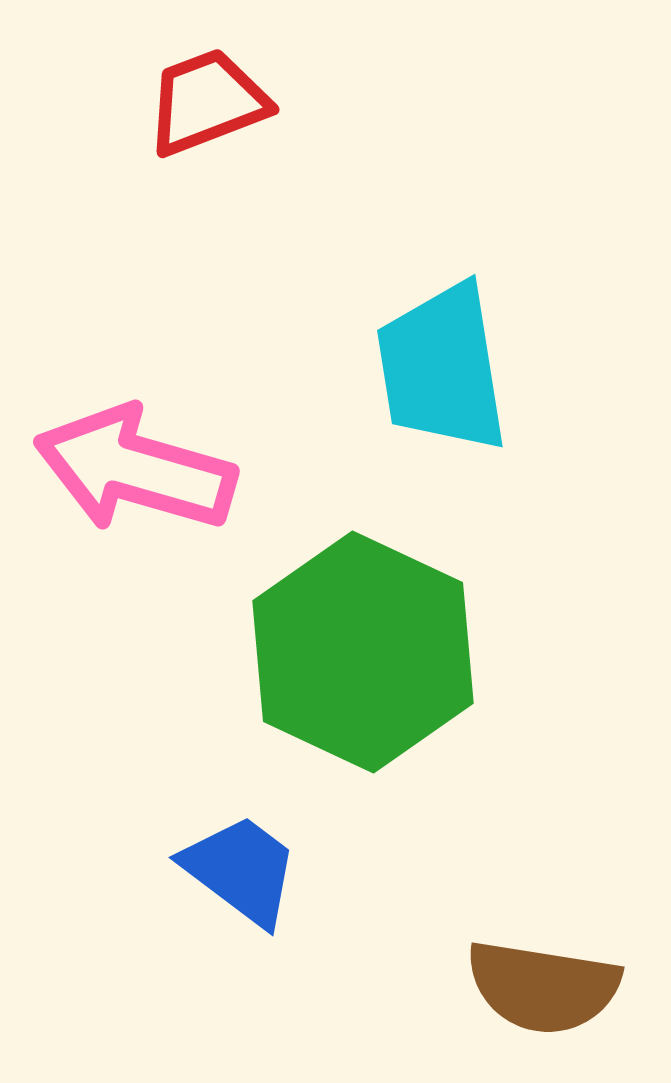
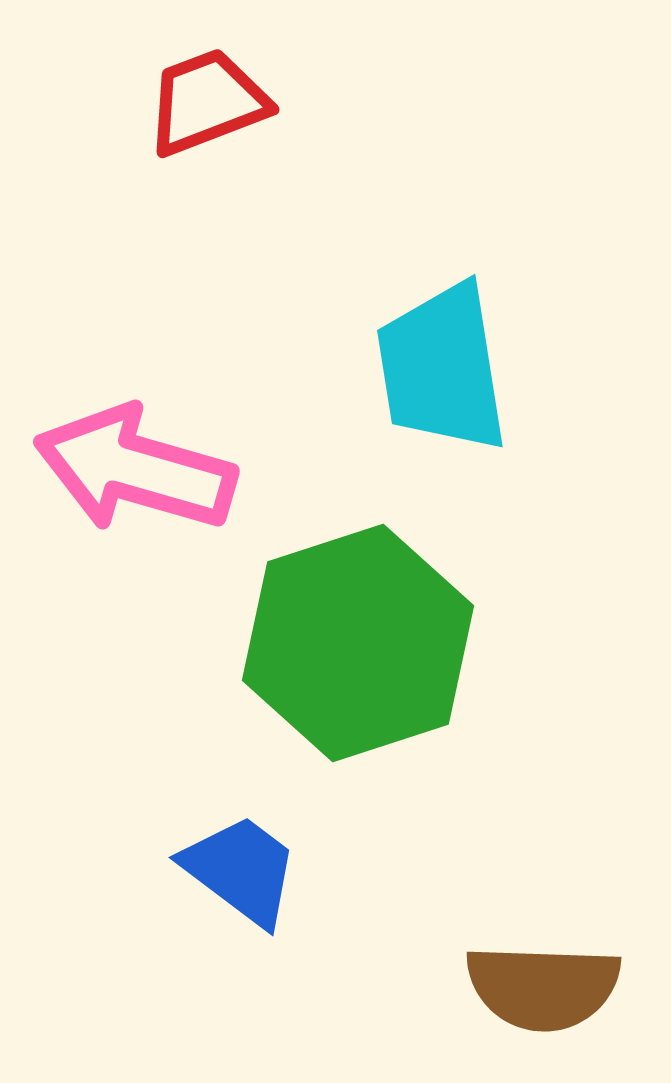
green hexagon: moved 5 px left, 9 px up; rotated 17 degrees clockwise
brown semicircle: rotated 7 degrees counterclockwise
